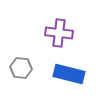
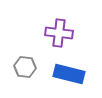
gray hexagon: moved 4 px right, 1 px up
